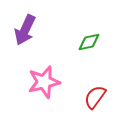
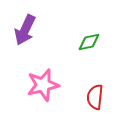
pink star: moved 1 px left, 3 px down
red semicircle: rotated 30 degrees counterclockwise
